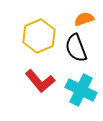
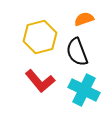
yellow hexagon: moved 1 px right, 1 px down; rotated 8 degrees clockwise
black semicircle: moved 1 px right, 4 px down
cyan cross: moved 3 px right
